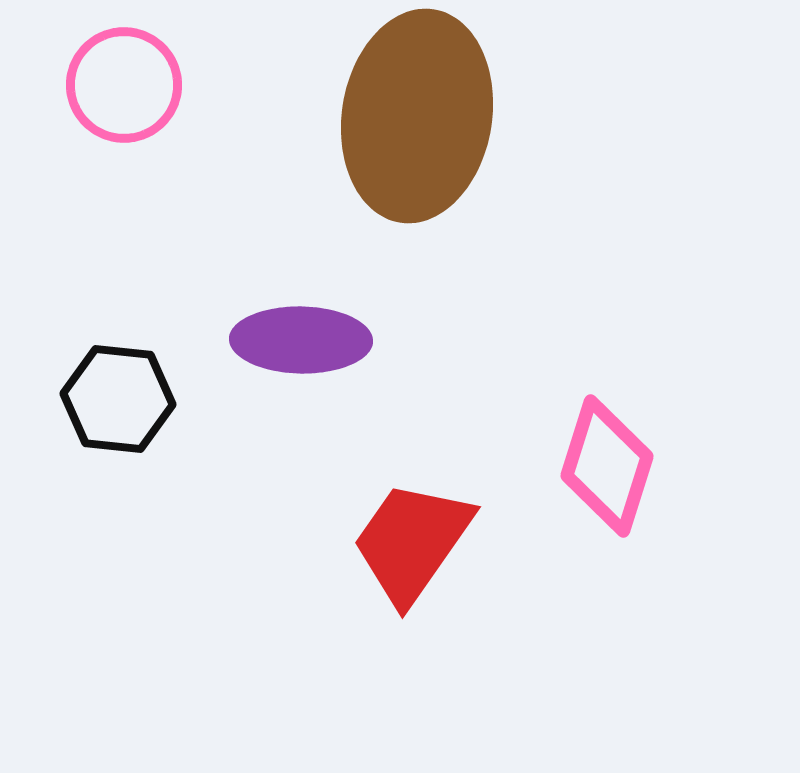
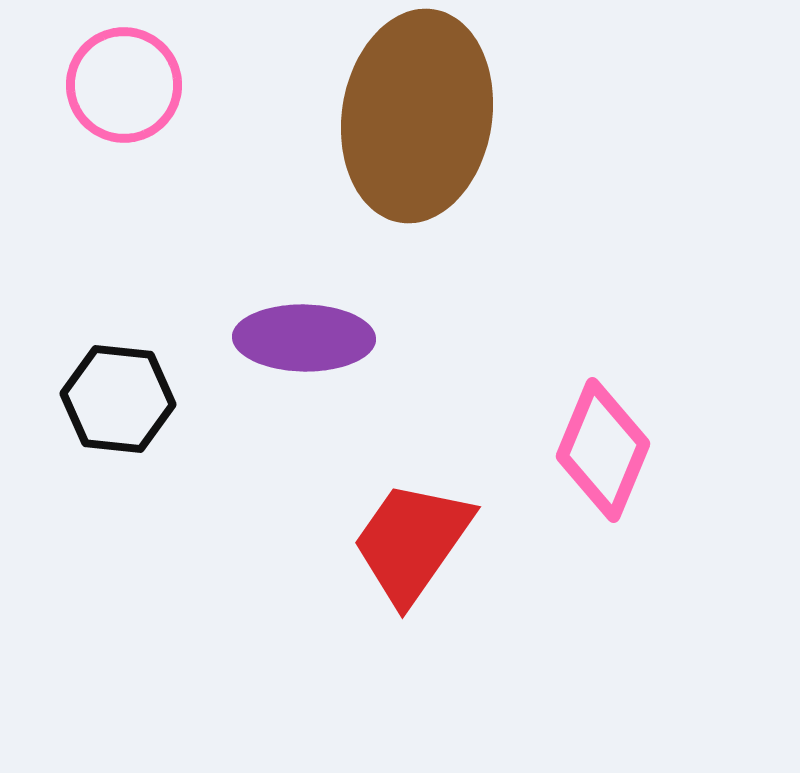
purple ellipse: moved 3 px right, 2 px up
pink diamond: moved 4 px left, 16 px up; rotated 5 degrees clockwise
